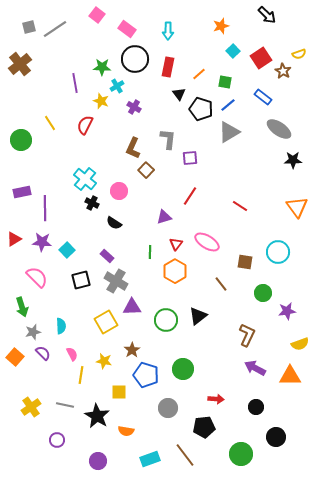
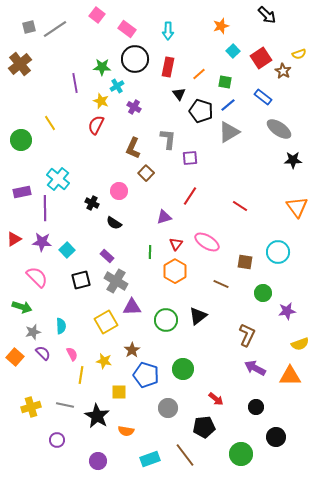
black pentagon at (201, 109): moved 2 px down
red semicircle at (85, 125): moved 11 px right
brown square at (146, 170): moved 3 px down
cyan cross at (85, 179): moved 27 px left
brown line at (221, 284): rotated 28 degrees counterclockwise
green arrow at (22, 307): rotated 54 degrees counterclockwise
red arrow at (216, 399): rotated 35 degrees clockwise
yellow cross at (31, 407): rotated 18 degrees clockwise
